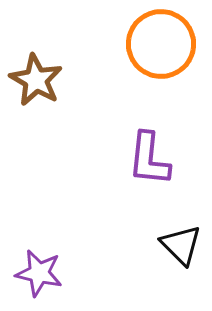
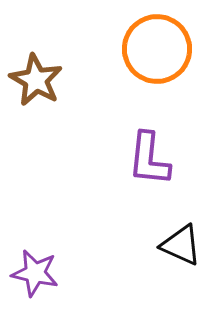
orange circle: moved 4 px left, 5 px down
black triangle: rotated 21 degrees counterclockwise
purple star: moved 4 px left
